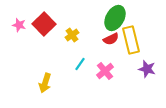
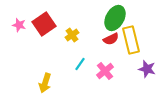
red square: rotated 10 degrees clockwise
